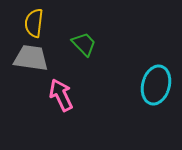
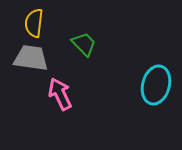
pink arrow: moved 1 px left, 1 px up
